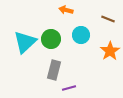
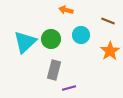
brown line: moved 2 px down
